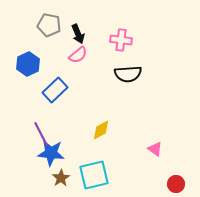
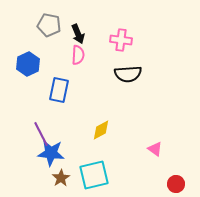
pink semicircle: rotated 48 degrees counterclockwise
blue rectangle: moved 4 px right; rotated 35 degrees counterclockwise
